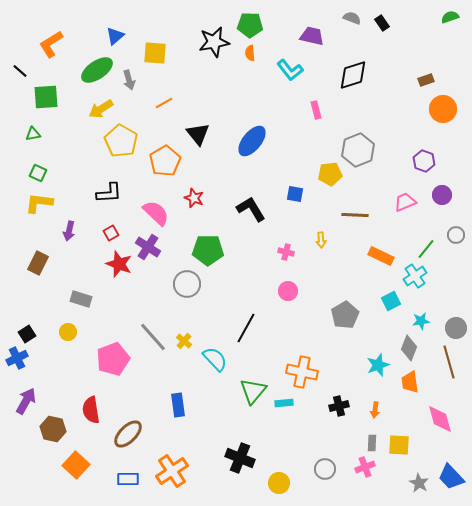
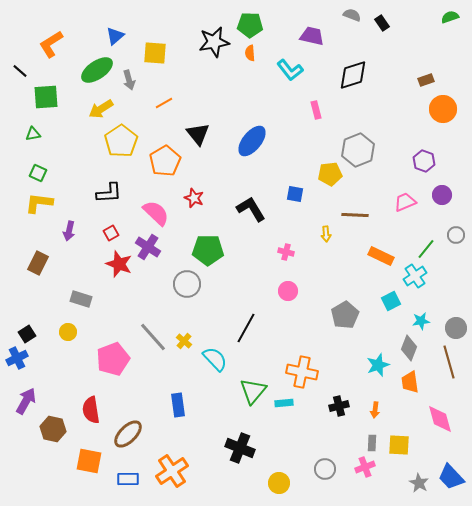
gray semicircle at (352, 18): moved 3 px up
yellow pentagon at (121, 141): rotated 8 degrees clockwise
yellow arrow at (321, 240): moved 5 px right, 6 px up
black cross at (240, 458): moved 10 px up
orange square at (76, 465): moved 13 px right, 4 px up; rotated 32 degrees counterclockwise
